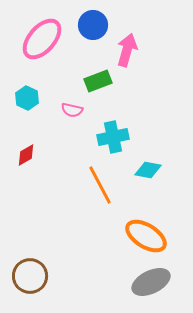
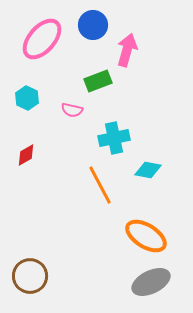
cyan cross: moved 1 px right, 1 px down
